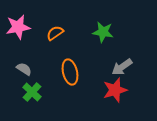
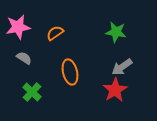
green star: moved 13 px right
gray semicircle: moved 11 px up
red star: rotated 15 degrees counterclockwise
